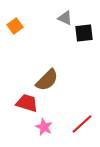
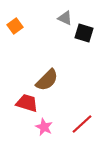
black square: rotated 24 degrees clockwise
